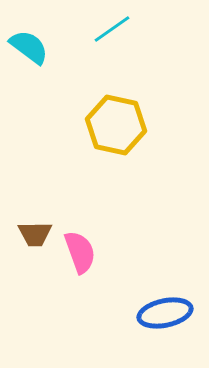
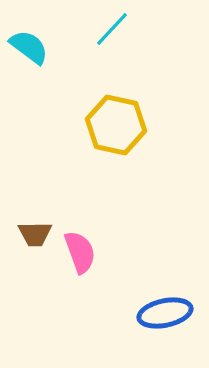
cyan line: rotated 12 degrees counterclockwise
